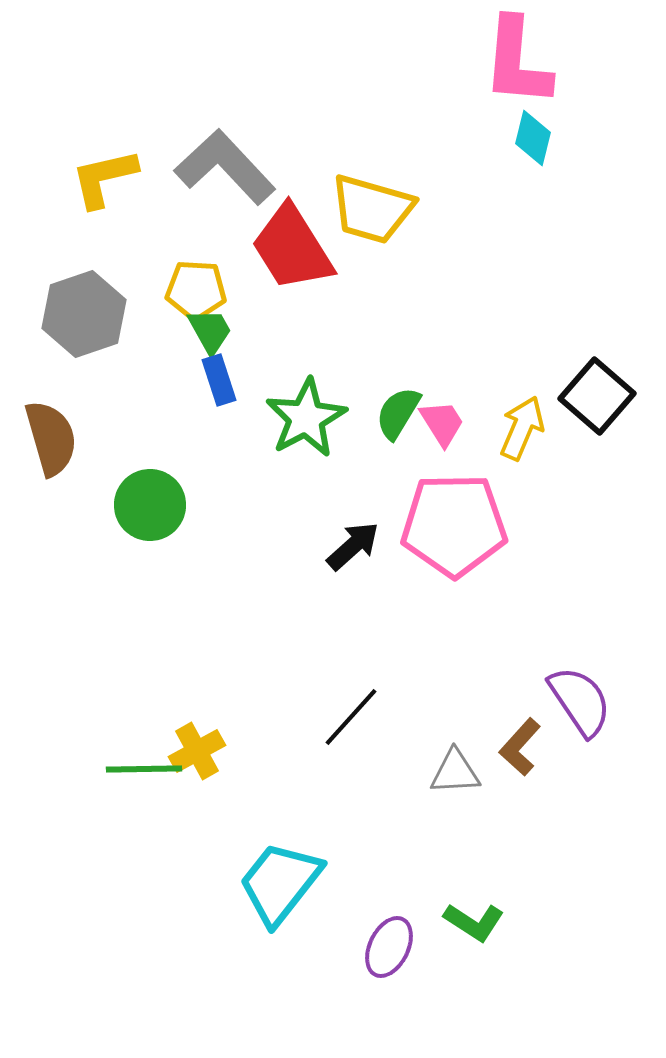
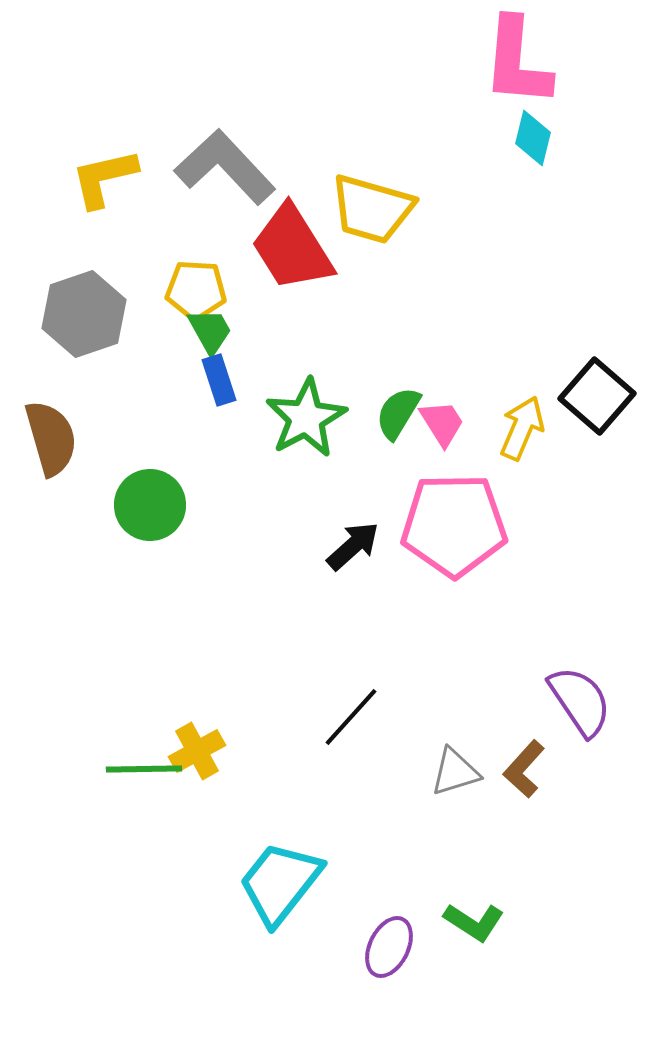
brown L-shape: moved 4 px right, 22 px down
gray triangle: rotated 14 degrees counterclockwise
